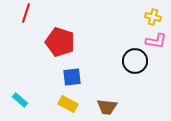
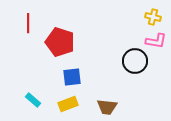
red line: moved 2 px right, 10 px down; rotated 18 degrees counterclockwise
cyan rectangle: moved 13 px right
yellow rectangle: rotated 48 degrees counterclockwise
